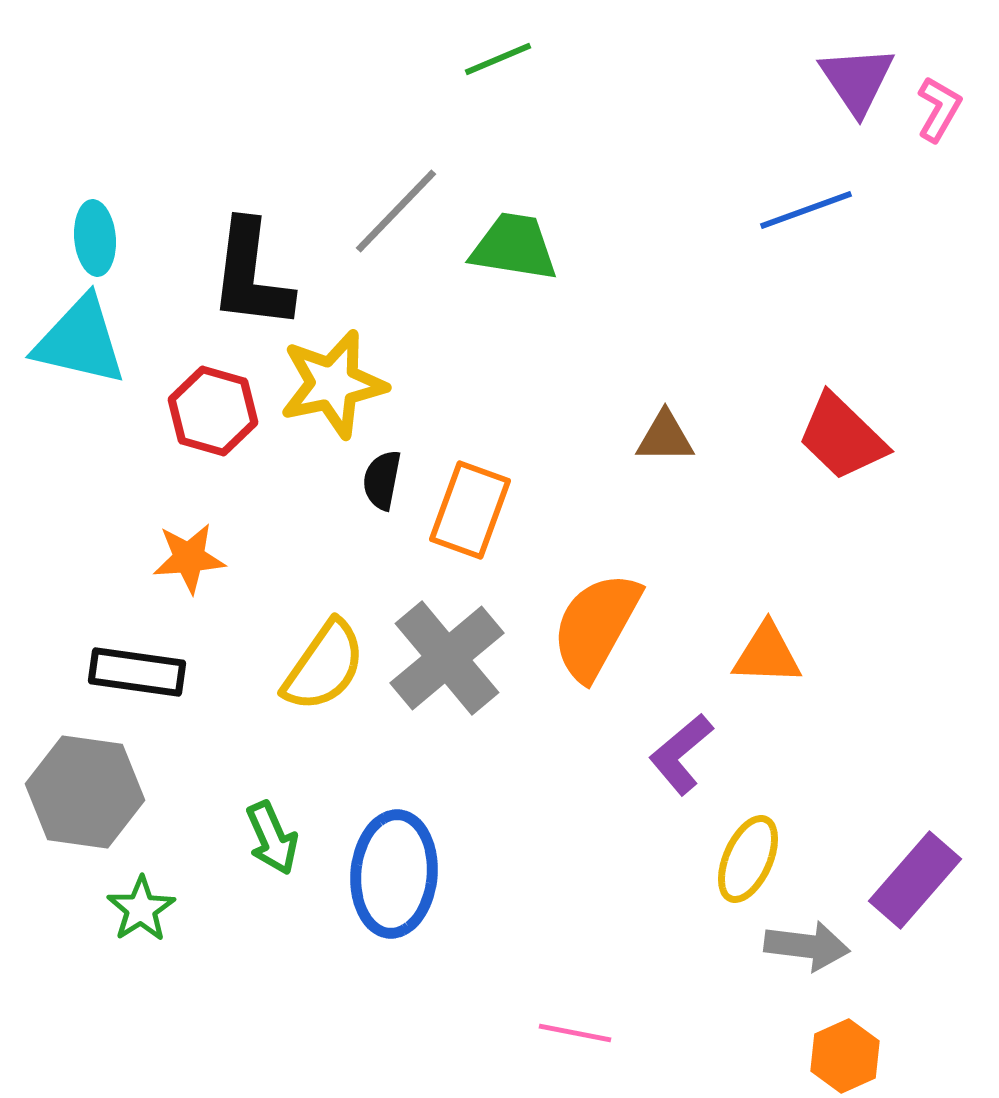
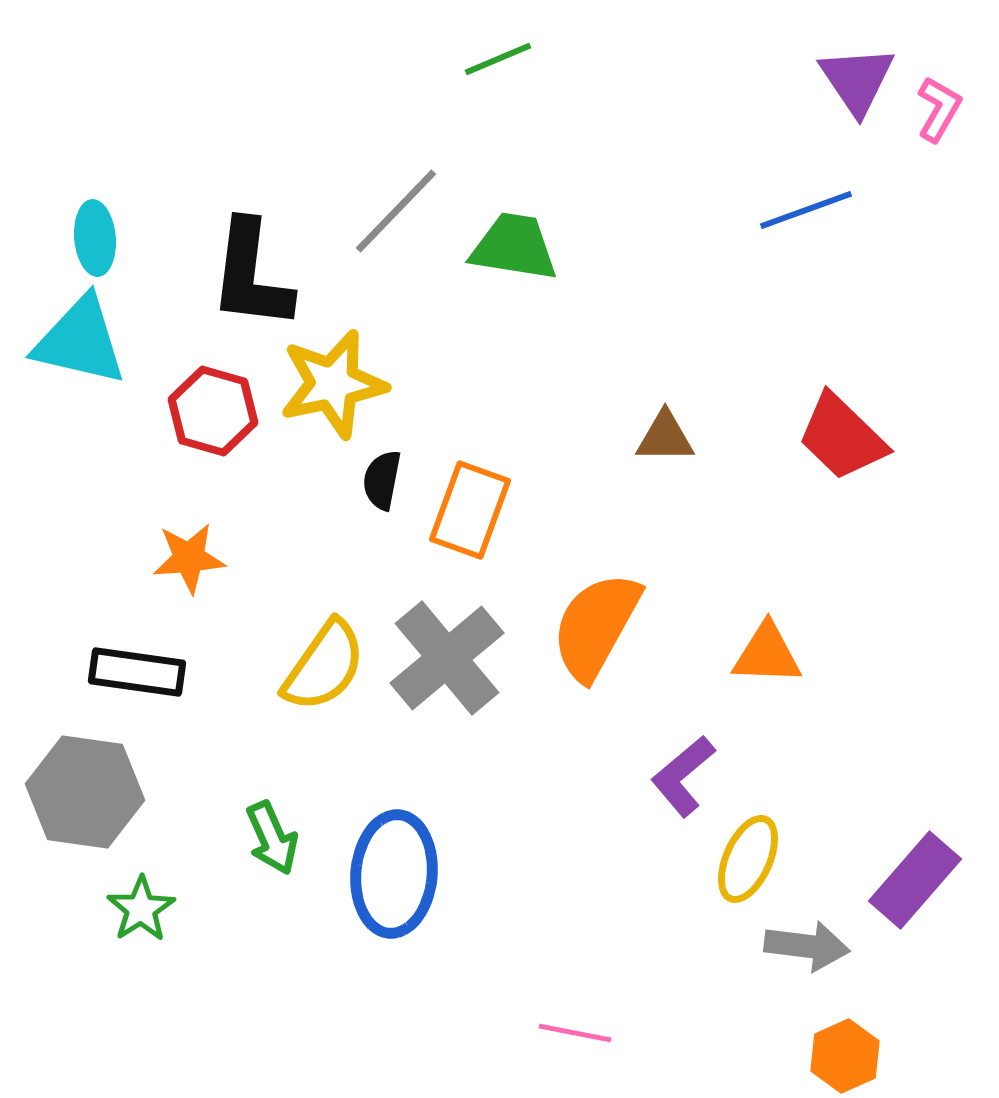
purple L-shape: moved 2 px right, 22 px down
